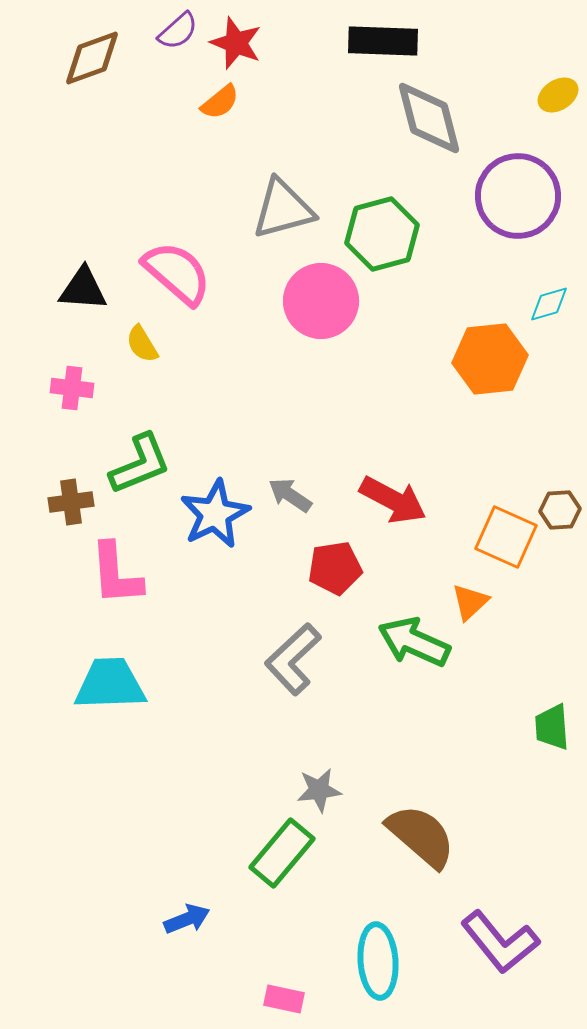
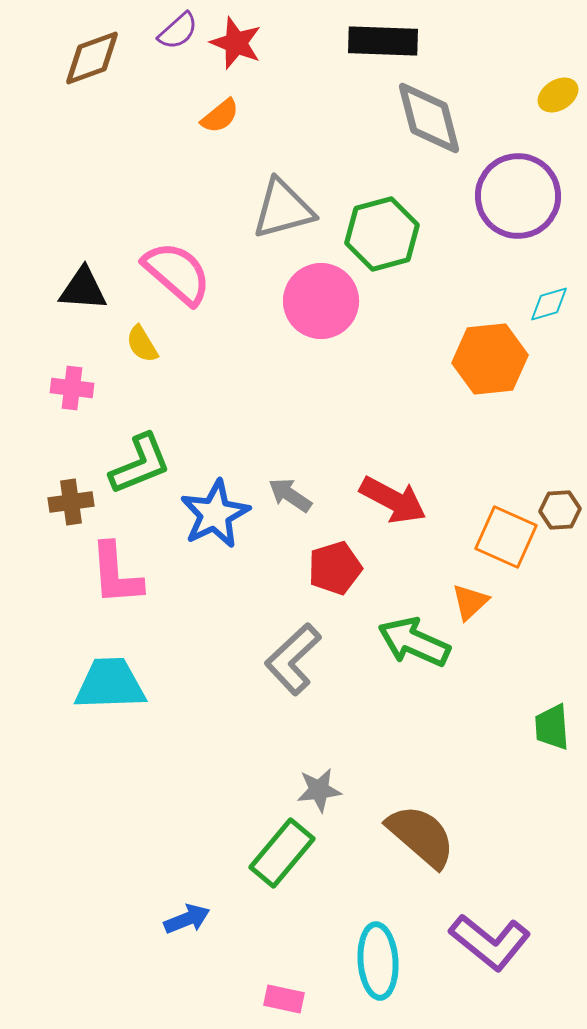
orange semicircle: moved 14 px down
red pentagon: rotated 8 degrees counterclockwise
purple L-shape: moved 10 px left; rotated 12 degrees counterclockwise
